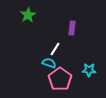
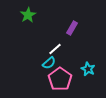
purple rectangle: rotated 24 degrees clockwise
white line: rotated 16 degrees clockwise
cyan semicircle: rotated 120 degrees clockwise
cyan star: moved 1 px left, 1 px up; rotated 24 degrees clockwise
